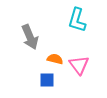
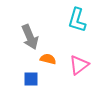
orange semicircle: moved 7 px left
pink triangle: rotated 30 degrees clockwise
blue square: moved 16 px left, 1 px up
